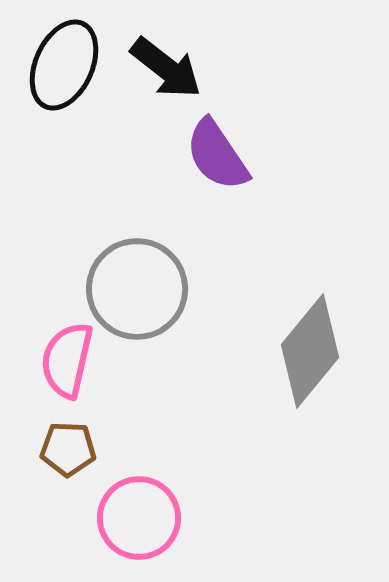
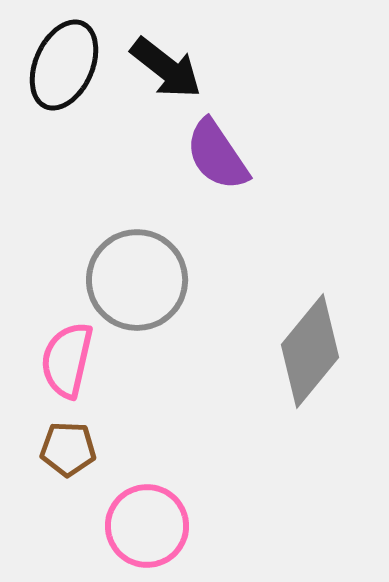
gray circle: moved 9 px up
pink circle: moved 8 px right, 8 px down
